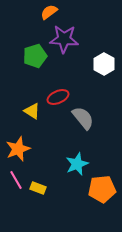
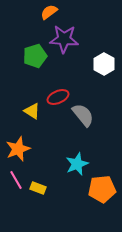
gray semicircle: moved 3 px up
